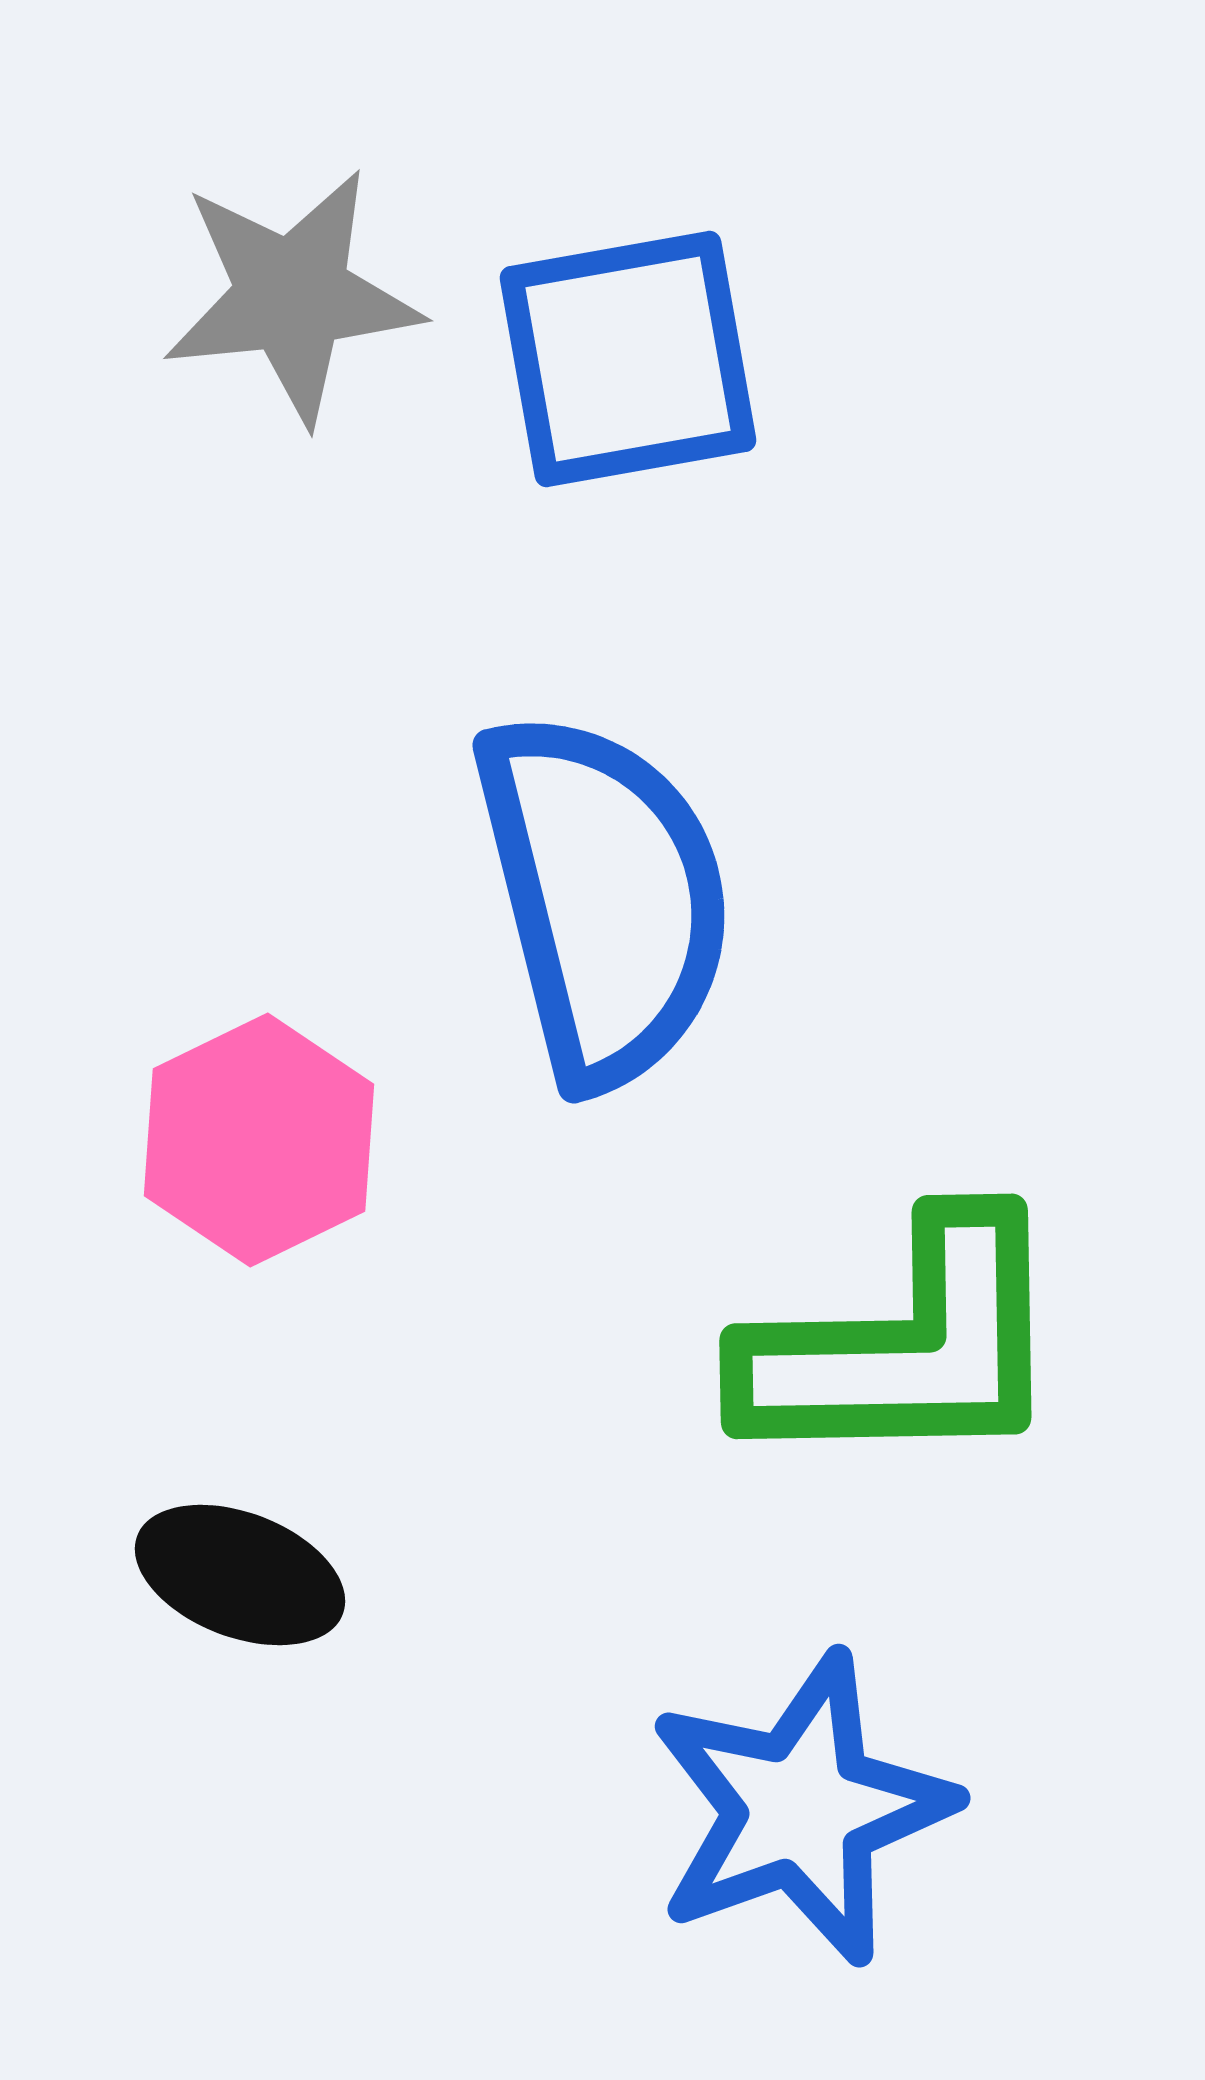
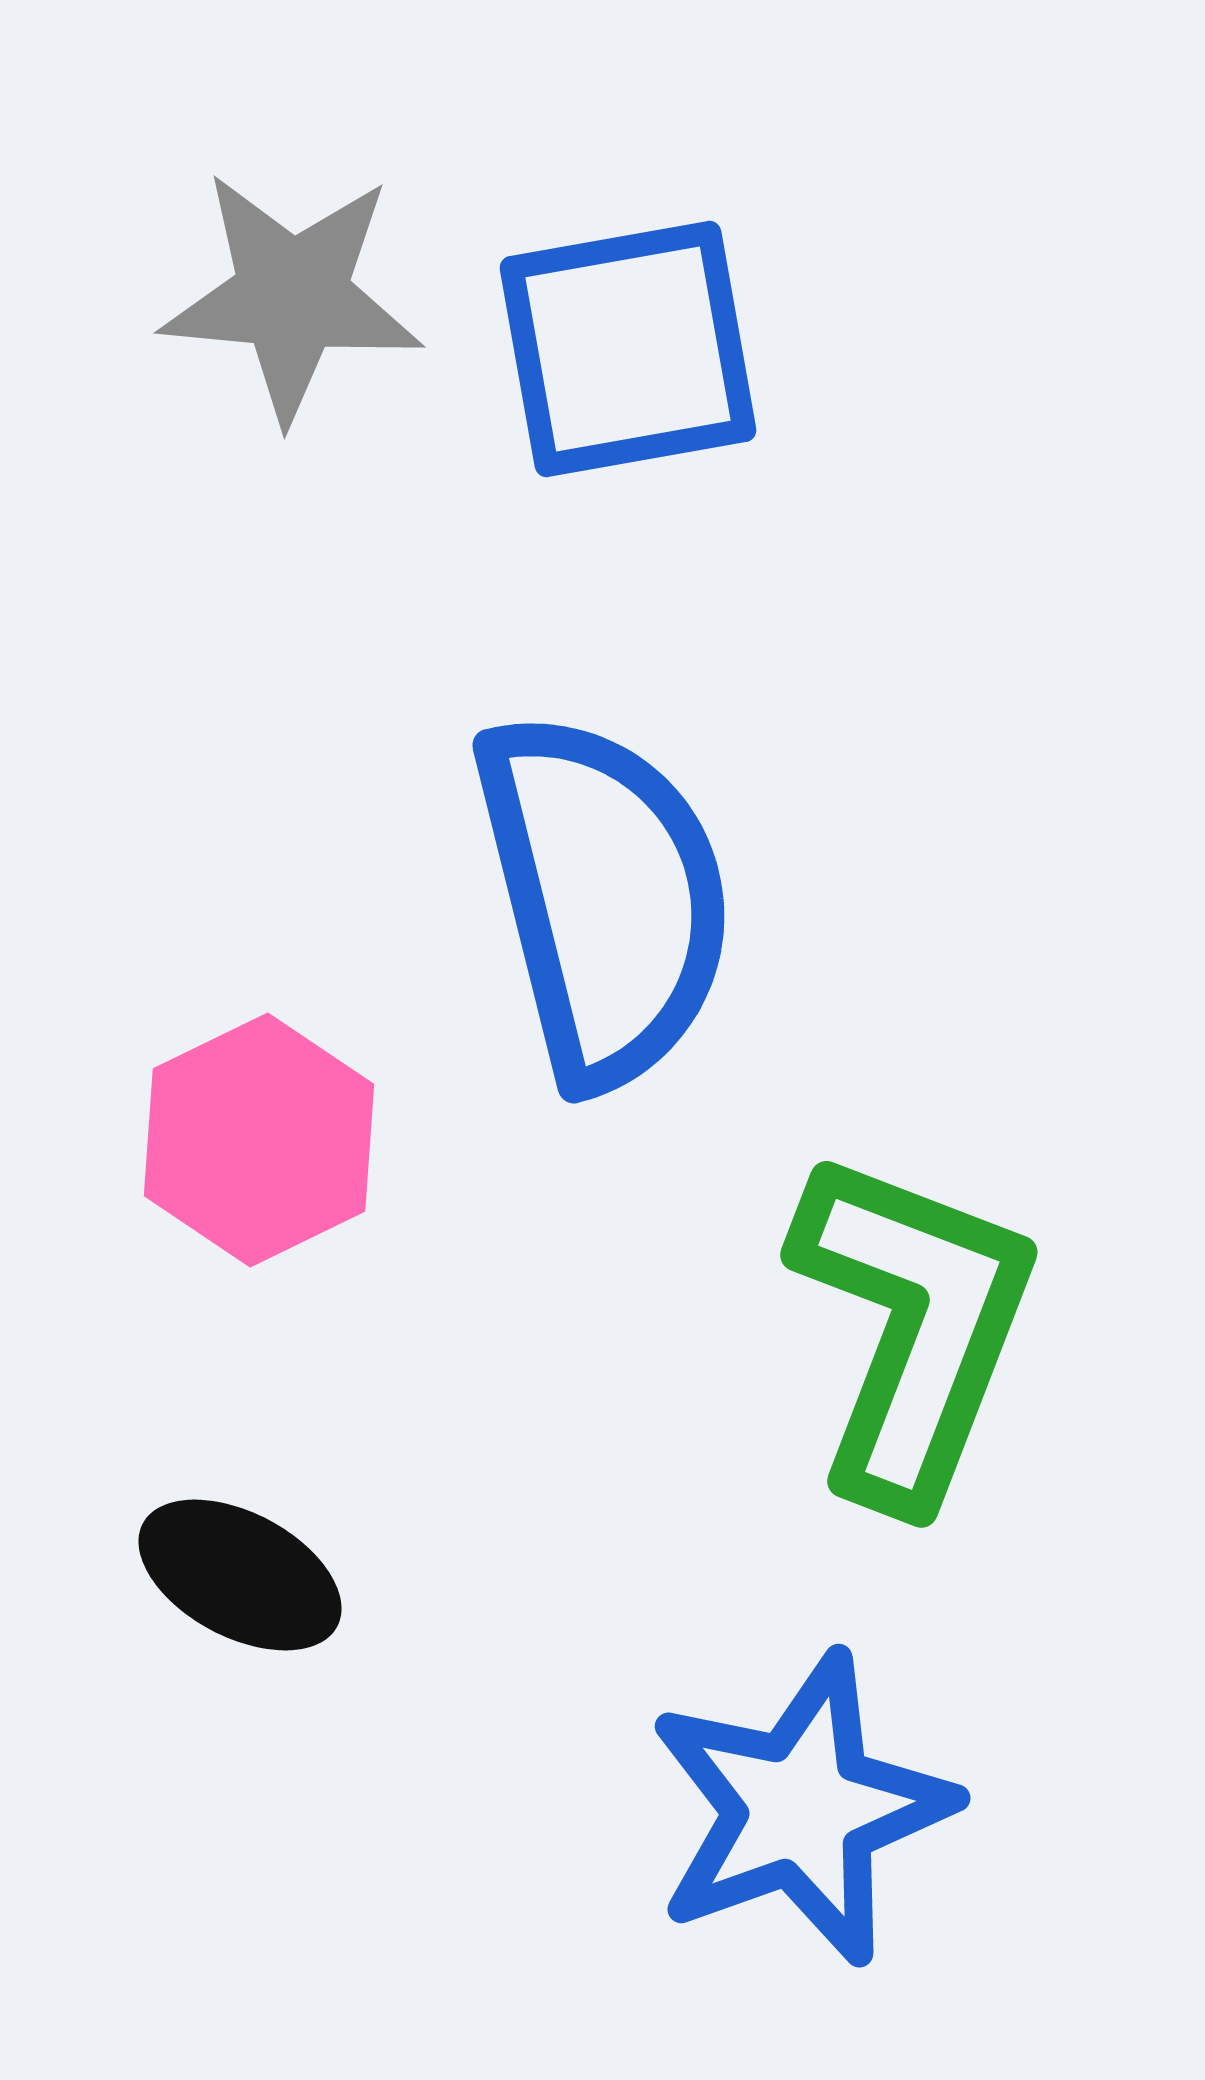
gray star: rotated 11 degrees clockwise
blue square: moved 10 px up
green L-shape: moved 8 px right, 19 px up; rotated 68 degrees counterclockwise
black ellipse: rotated 7 degrees clockwise
